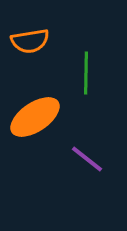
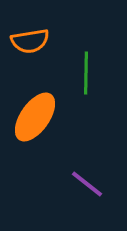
orange ellipse: rotated 21 degrees counterclockwise
purple line: moved 25 px down
